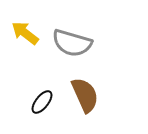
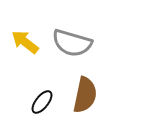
yellow arrow: moved 9 px down
brown semicircle: rotated 36 degrees clockwise
